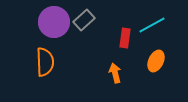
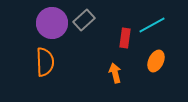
purple circle: moved 2 px left, 1 px down
